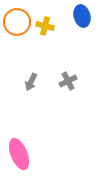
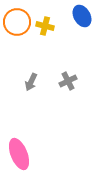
blue ellipse: rotated 15 degrees counterclockwise
